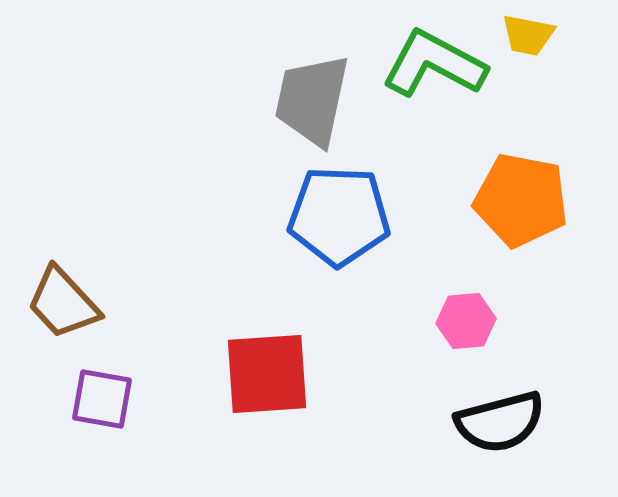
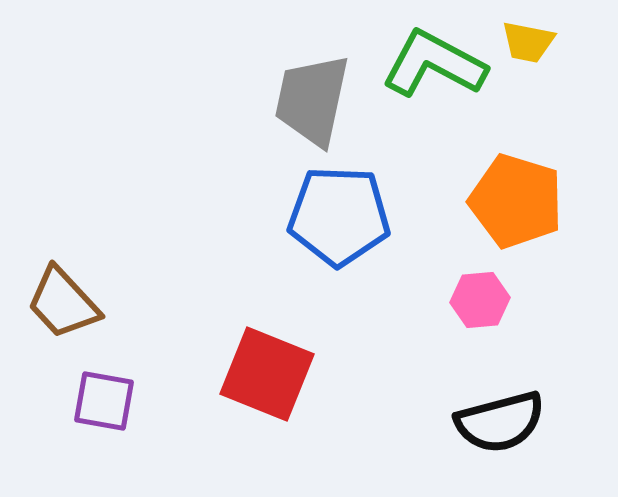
yellow trapezoid: moved 7 px down
orange pentagon: moved 5 px left, 1 px down; rotated 6 degrees clockwise
pink hexagon: moved 14 px right, 21 px up
red square: rotated 26 degrees clockwise
purple square: moved 2 px right, 2 px down
